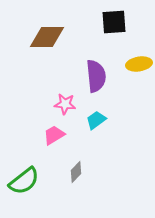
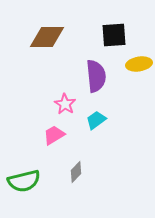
black square: moved 13 px down
pink star: rotated 25 degrees clockwise
green semicircle: rotated 24 degrees clockwise
